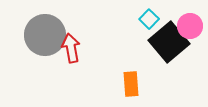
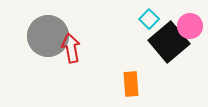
gray circle: moved 3 px right, 1 px down
